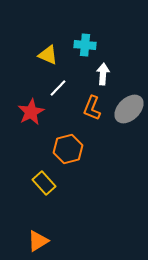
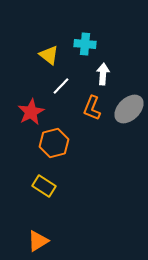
cyan cross: moved 1 px up
yellow triangle: moved 1 px right; rotated 15 degrees clockwise
white line: moved 3 px right, 2 px up
orange hexagon: moved 14 px left, 6 px up
yellow rectangle: moved 3 px down; rotated 15 degrees counterclockwise
